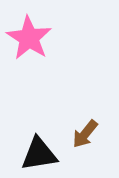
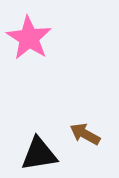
brown arrow: rotated 80 degrees clockwise
